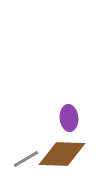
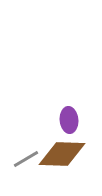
purple ellipse: moved 2 px down
